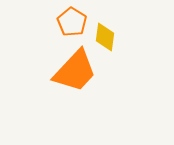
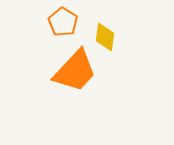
orange pentagon: moved 9 px left
